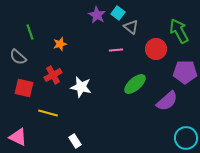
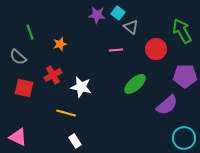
purple star: rotated 24 degrees counterclockwise
green arrow: moved 3 px right
purple pentagon: moved 4 px down
purple semicircle: moved 4 px down
yellow line: moved 18 px right
cyan circle: moved 2 px left
